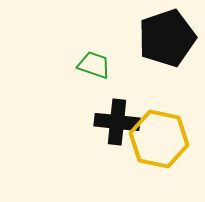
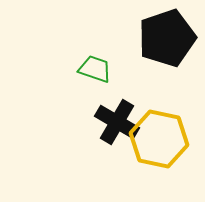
green trapezoid: moved 1 px right, 4 px down
black cross: rotated 24 degrees clockwise
